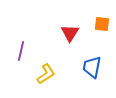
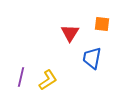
purple line: moved 26 px down
blue trapezoid: moved 9 px up
yellow L-shape: moved 2 px right, 6 px down
